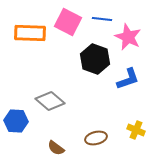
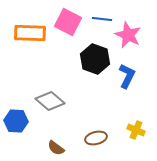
pink star: moved 2 px up
blue L-shape: moved 1 px left, 3 px up; rotated 45 degrees counterclockwise
